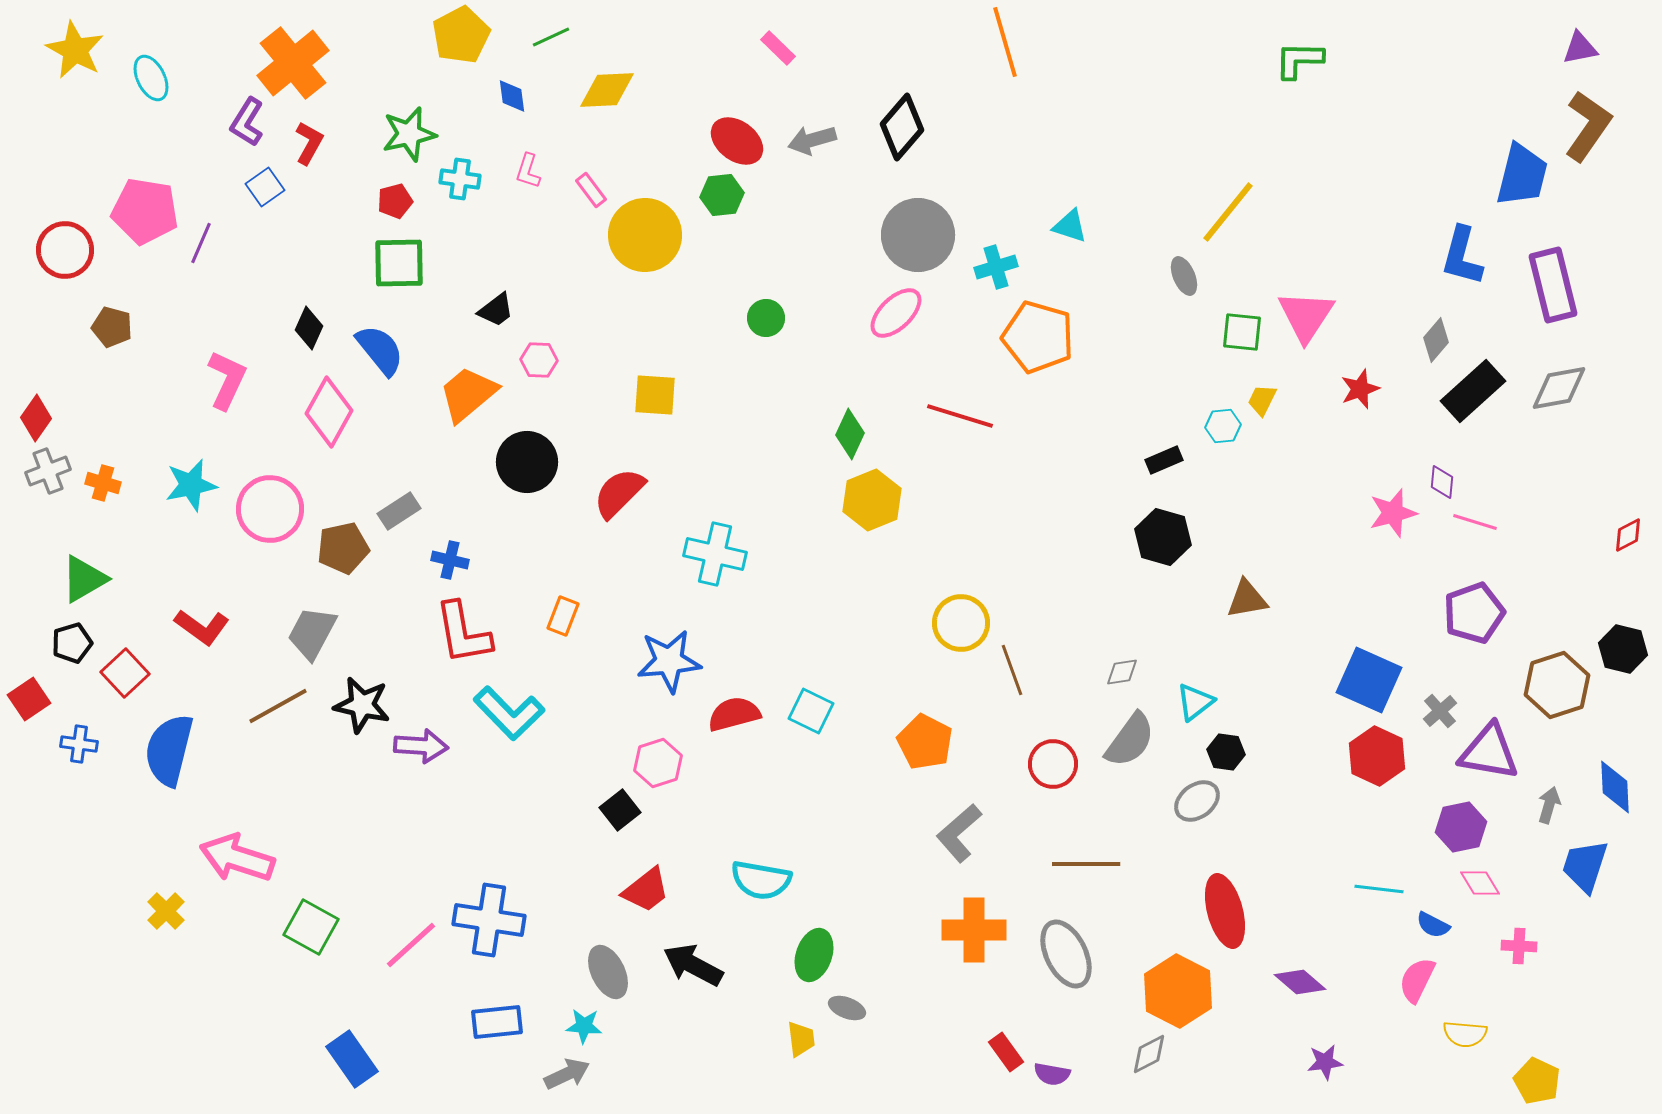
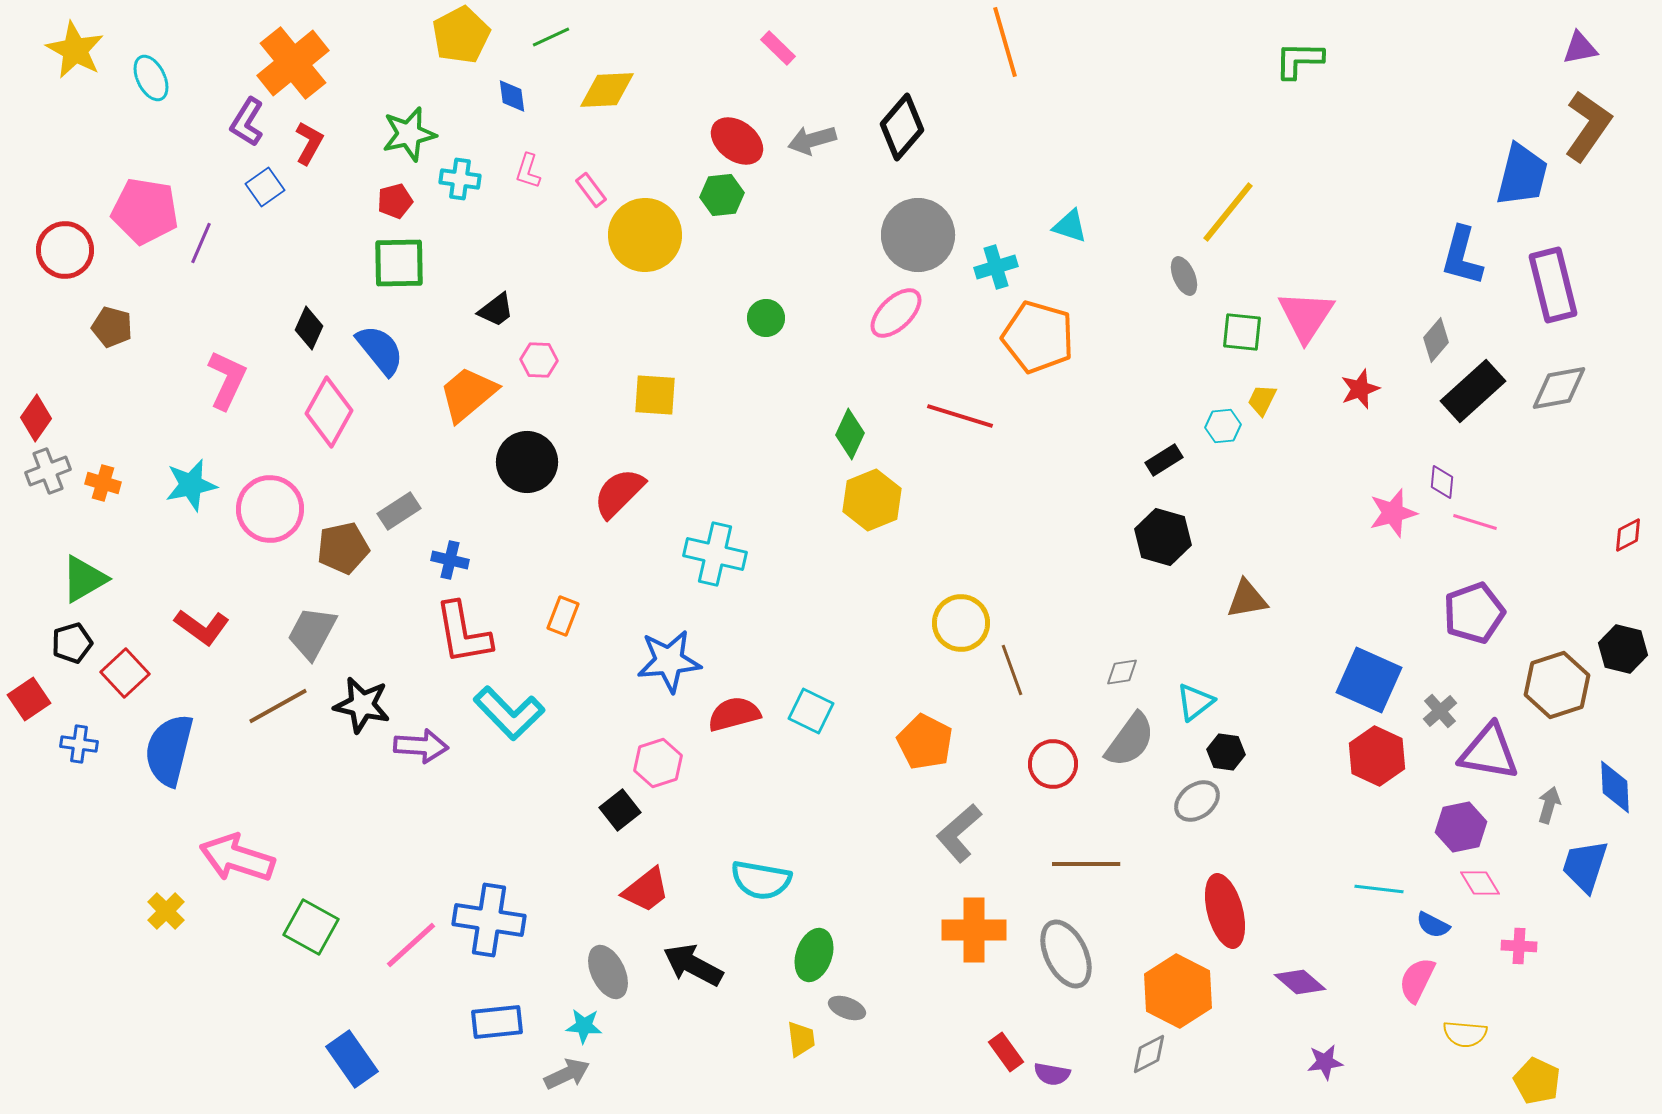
black rectangle at (1164, 460): rotated 9 degrees counterclockwise
